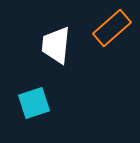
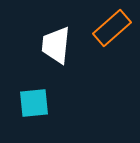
cyan square: rotated 12 degrees clockwise
